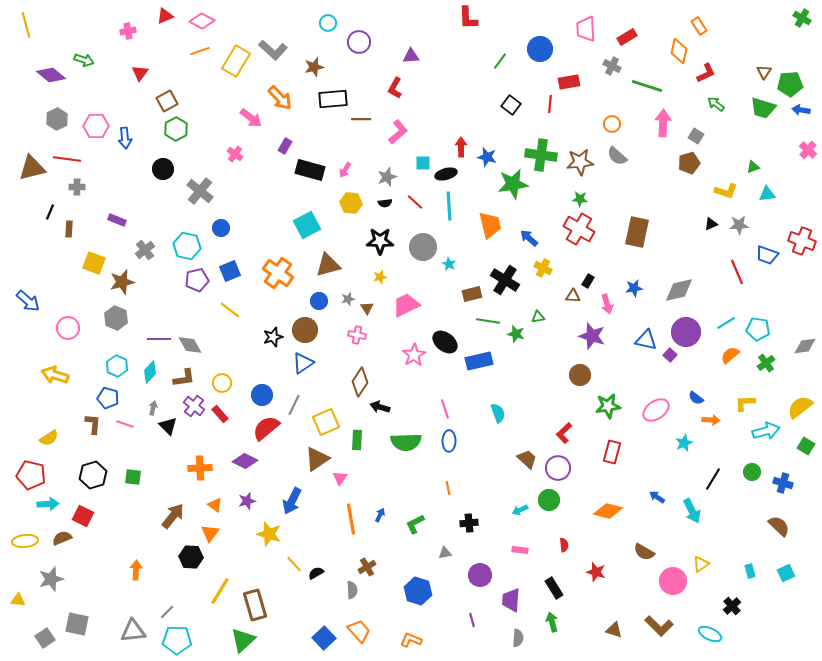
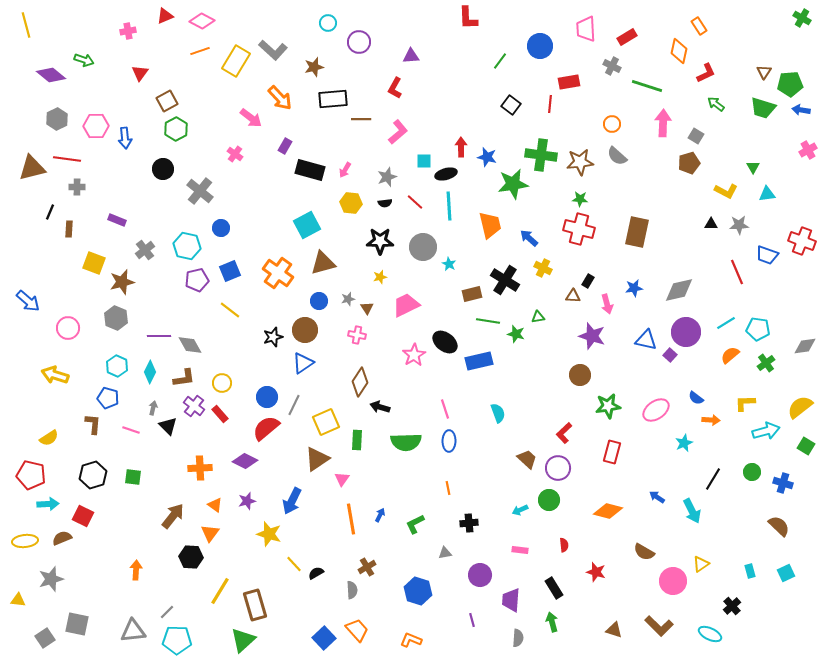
blue circle at (540, 49): moved 3 px up
pink cross at (808, 150): rotated 18 degrees clockwise
cyan square at (423, 163): moved 1 px right, 2 px up
green triangle at (753, 167): rotated 40 degrees counterclockwise
yellow L-shape at (726, 191): rotated 10 degrees clockwise
black triangle at (711, 224): rotated 24 degrees clockwise
red cross at (579, 229): rotated 16 degrees counterclockwise
brown triangle at (328, 265): moved 5 px left, 2 px up
purple line at (159, 339): moved 3 px up
cyan diamond at (150, 372): rotated 15 degrees counterclockwise
blue circle at (262, 395): moved 5 px right, 2 px down
pink line at (125, 424): moved 6 px right, 6 px down
pink triangle at (340, 478): moved 2 px right, 1 px down
orange trapezoid at (359, 631): moved 2 px left, 1 px up
